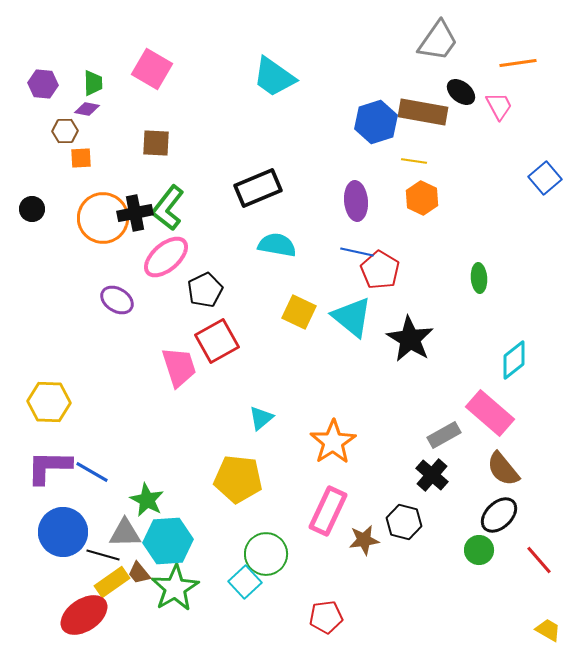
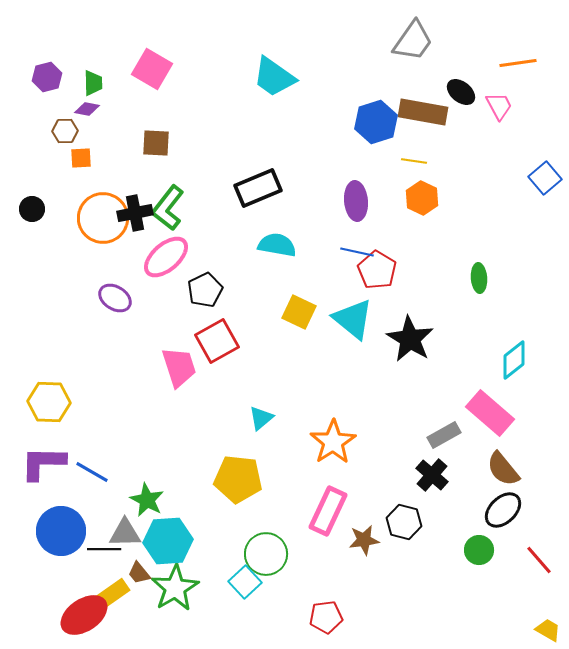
gray trapezoid at (438, 41): moved 25 px left
purple hexagon at (43, 84): moved 4 px right, 7 px up; rotated 20 degrees counterclockwise
red pentagon at (380, 270): moved 3 px left
purple ellipse at (117, 300): moved 2 px left, 2 px up
cyan triangle at (352, 317): moved 1 px right, 2 px down
purple L-shape at (49, 467): moved 6 px left, 4 px up
black ellipse at (499, 515): moved 4 px right, 5 px up
blue circle at (63, 532): moved 2 px left, 1 px up
black line at (103, 555): moved 1 px right, 6 px up; rotated 16 degrees counterclockwise
yellow rectangle at (112, 582): moved 12 px down
